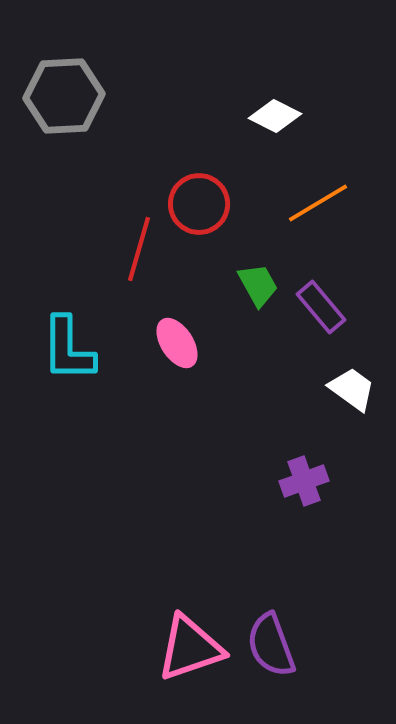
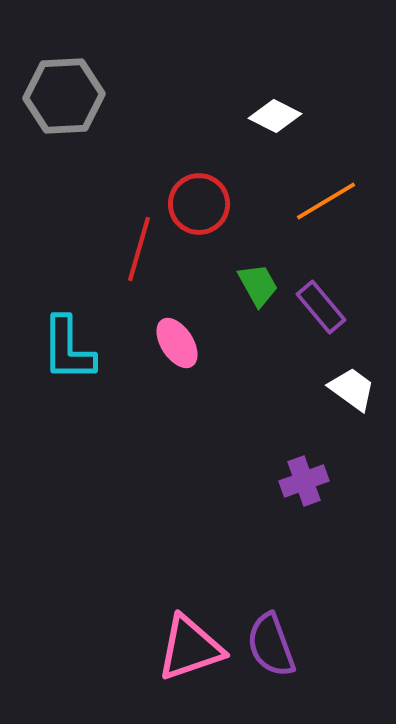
orange line: moved 8 px right, 2 px up
